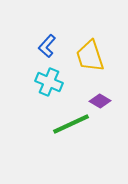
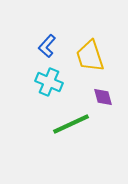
purple diamond: moved 3 px right, 4 px up; rotated 45 degrees clockwise
